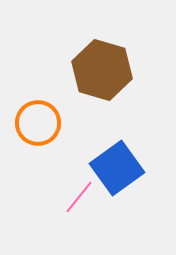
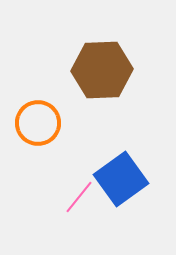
brown hexagon: rotated 18 degrees counterclockwise
blue square: moved 4 px right, 11 px down
